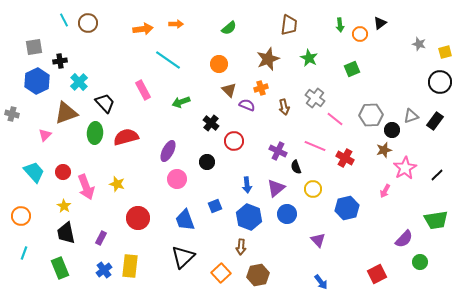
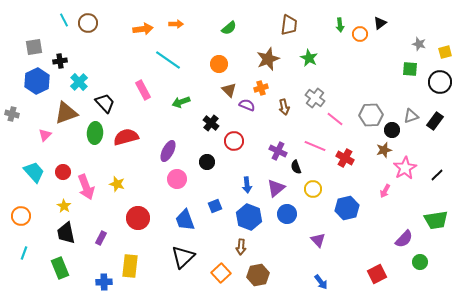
green square at (352, 69): moved 58 px right; rotated 28 degrees clockwise
blue cross at (104, 270): moved 12 px down; rotated 35 degrees clockwise
